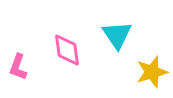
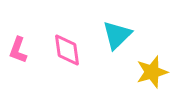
cyan triangle: rotated 20 degrees clockwise
pink L-shape: moved 17 px up
